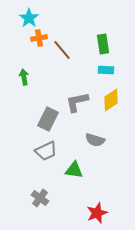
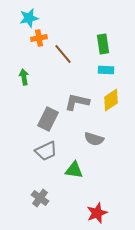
cyan star: rotated 24 degrees clockwise
brown line: moved 1 px right, 4 px down
gray L-shape: rotated 25 degrees clockwise
gray semicircle: moved 1 px left, 1 px up
